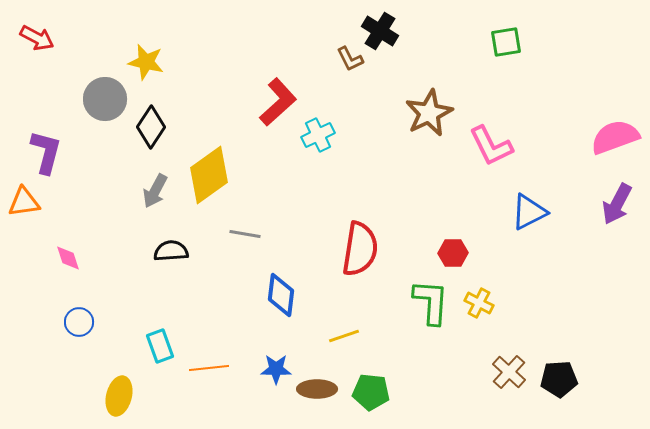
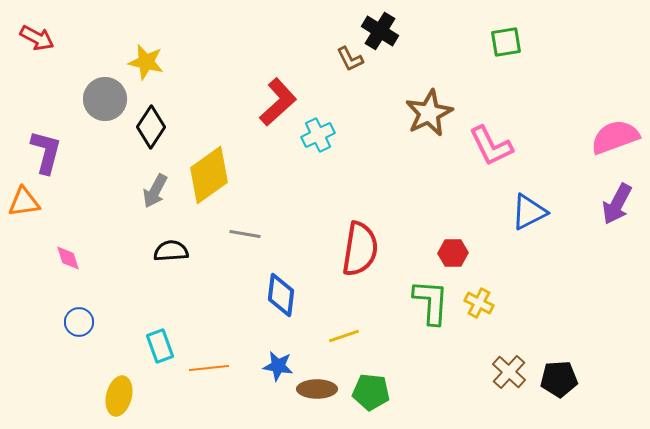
blue star: moved 2 px right, 3 px up; rotated 8 degrees clockwise
